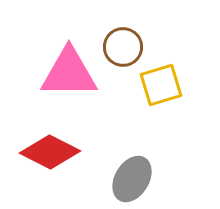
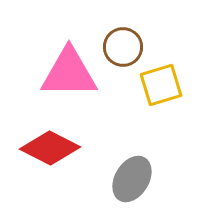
red diamond: moved 4 px up
